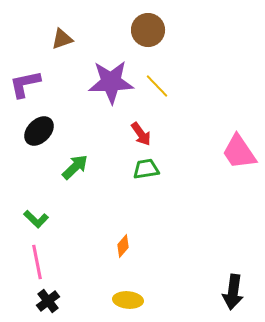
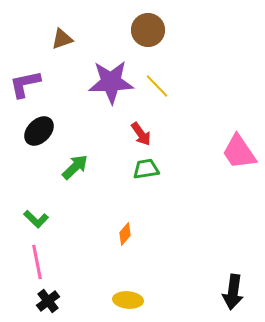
orange diamond: moved 2 px right, 12 px up
